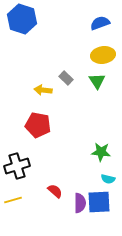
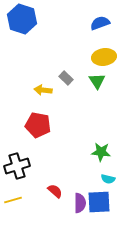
yellow ellipse: moved 1 px right, 2 px down
